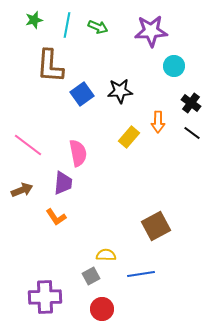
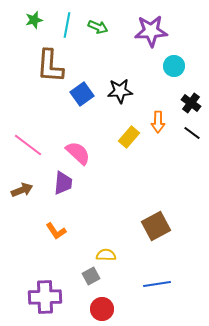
pink semicircle: rotated 36 degrees counterclockwise
orange L-shape: moved 14 px down
blue line: moved 16 px right, 10 px down
